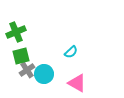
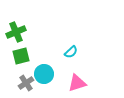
gray cross: moved 1 px left, 13 px down
pink triangle: rotated 48 degrees counterclockwise
